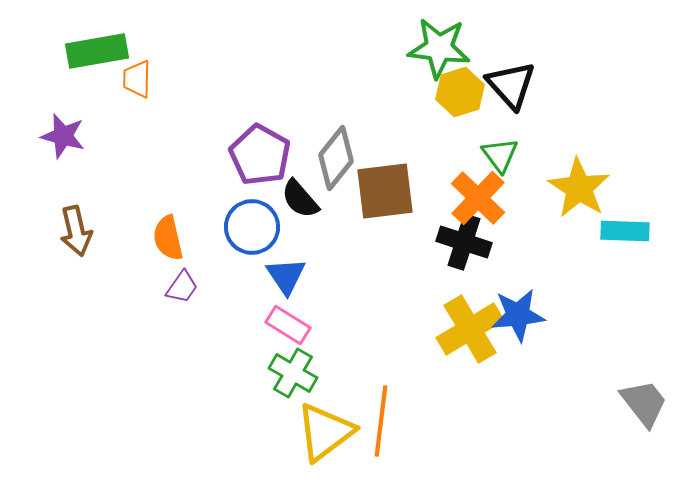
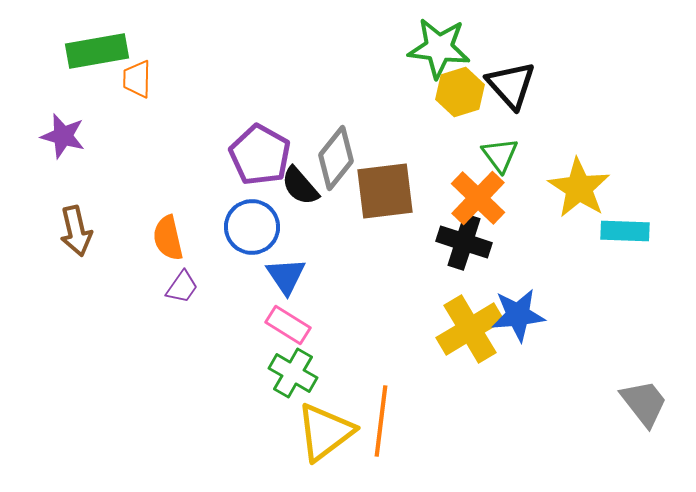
black semicircle: moved 13 px up
